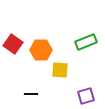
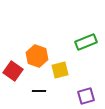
red square: moved 27 px down
orange hexagon: moved 4 px left, 6 px down; rotated 20 degrees clockwise
yellow square: rotated 18 degrees counterclockwise
black line: moved 8 px right, 3 px up
